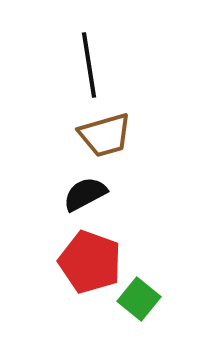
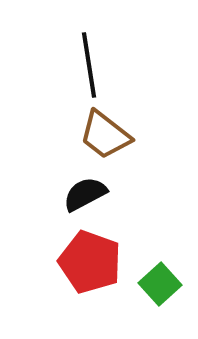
brown trapezoid: rotated 54 degrees clockwise
green square: moved 21 px right, 15 px up; rotated 9 degrees clockwise
